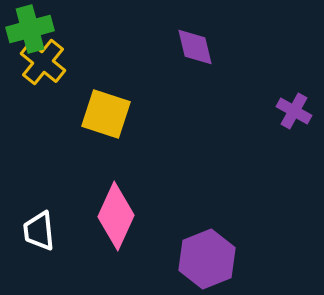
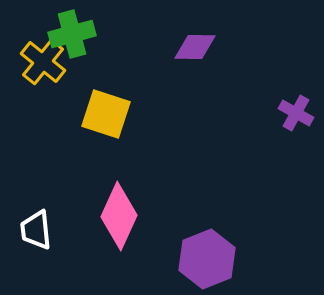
green cross: moved 42 px right, 5 px down
purple diamond: rotated 75 degrees counterclockwise
purple cross: moved 2 px right, 2 px down
pink diamond: moved 3 px right
white trapezoid: moved 3 px left, 1 px up
